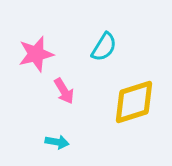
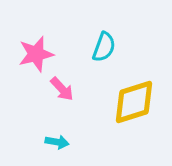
cyan semicircle: rotated 12 degrees counterclockwise
pink arrow: moved 2 px left, 2 px up; rotated 12 degrees counterclockwise
